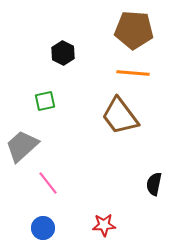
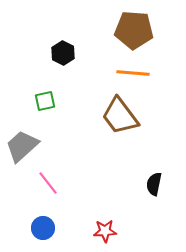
red star: moved 1 px right, 6 px down
